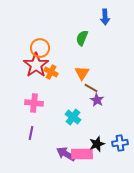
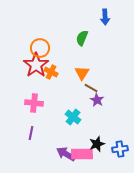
blue cross: moved 6 px down
